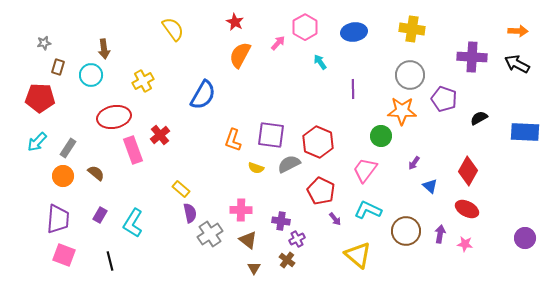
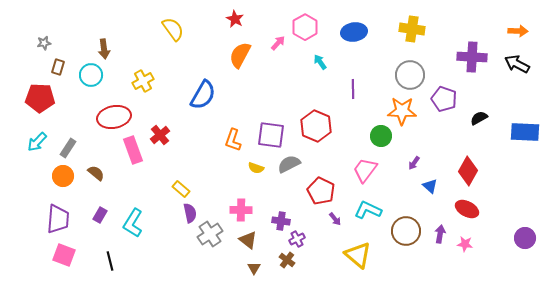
red star at (235, 22): moved 3 px up
red hexagon at (318, 142): moved 2 px left, 16 px up
